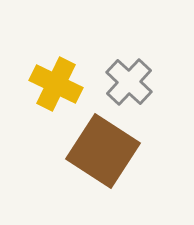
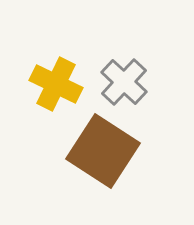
gray cross: moved 5 px left
